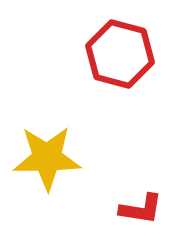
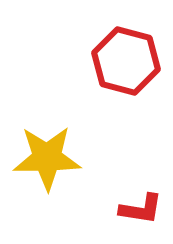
red hexagon: moved 6 px right, 7 px down
